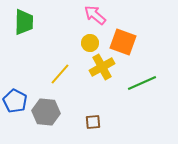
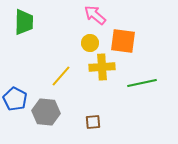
orange square: moved 1 px up; rotated 12 degrees counterclockwise
yellow cross: rotated 25 degrees clockwise
yellow line: moved 1 px right, 2 px down
green line: rotated 12 degrees clockwise
blue pentagon: moved 2 px up
